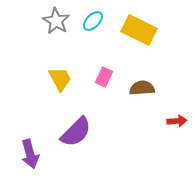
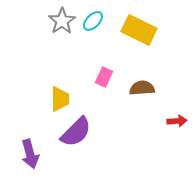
gray star: moved 6 px right; rotated 8 degrees clockwise
yellow trapezoid: moved 20 px down; rotated 28 degrees clockwise
